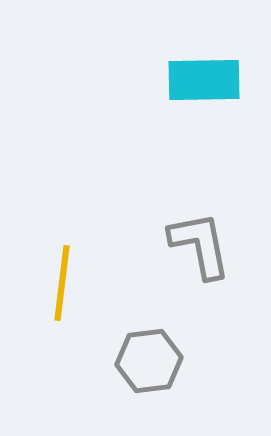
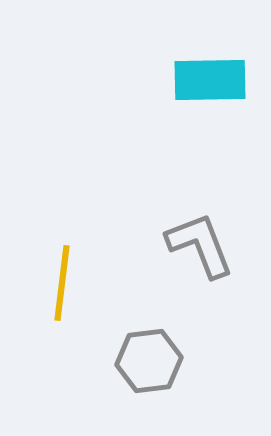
cyan rectangle: moved 6 px right
gray L-shape: rotated 10 degrees counterclockwise
